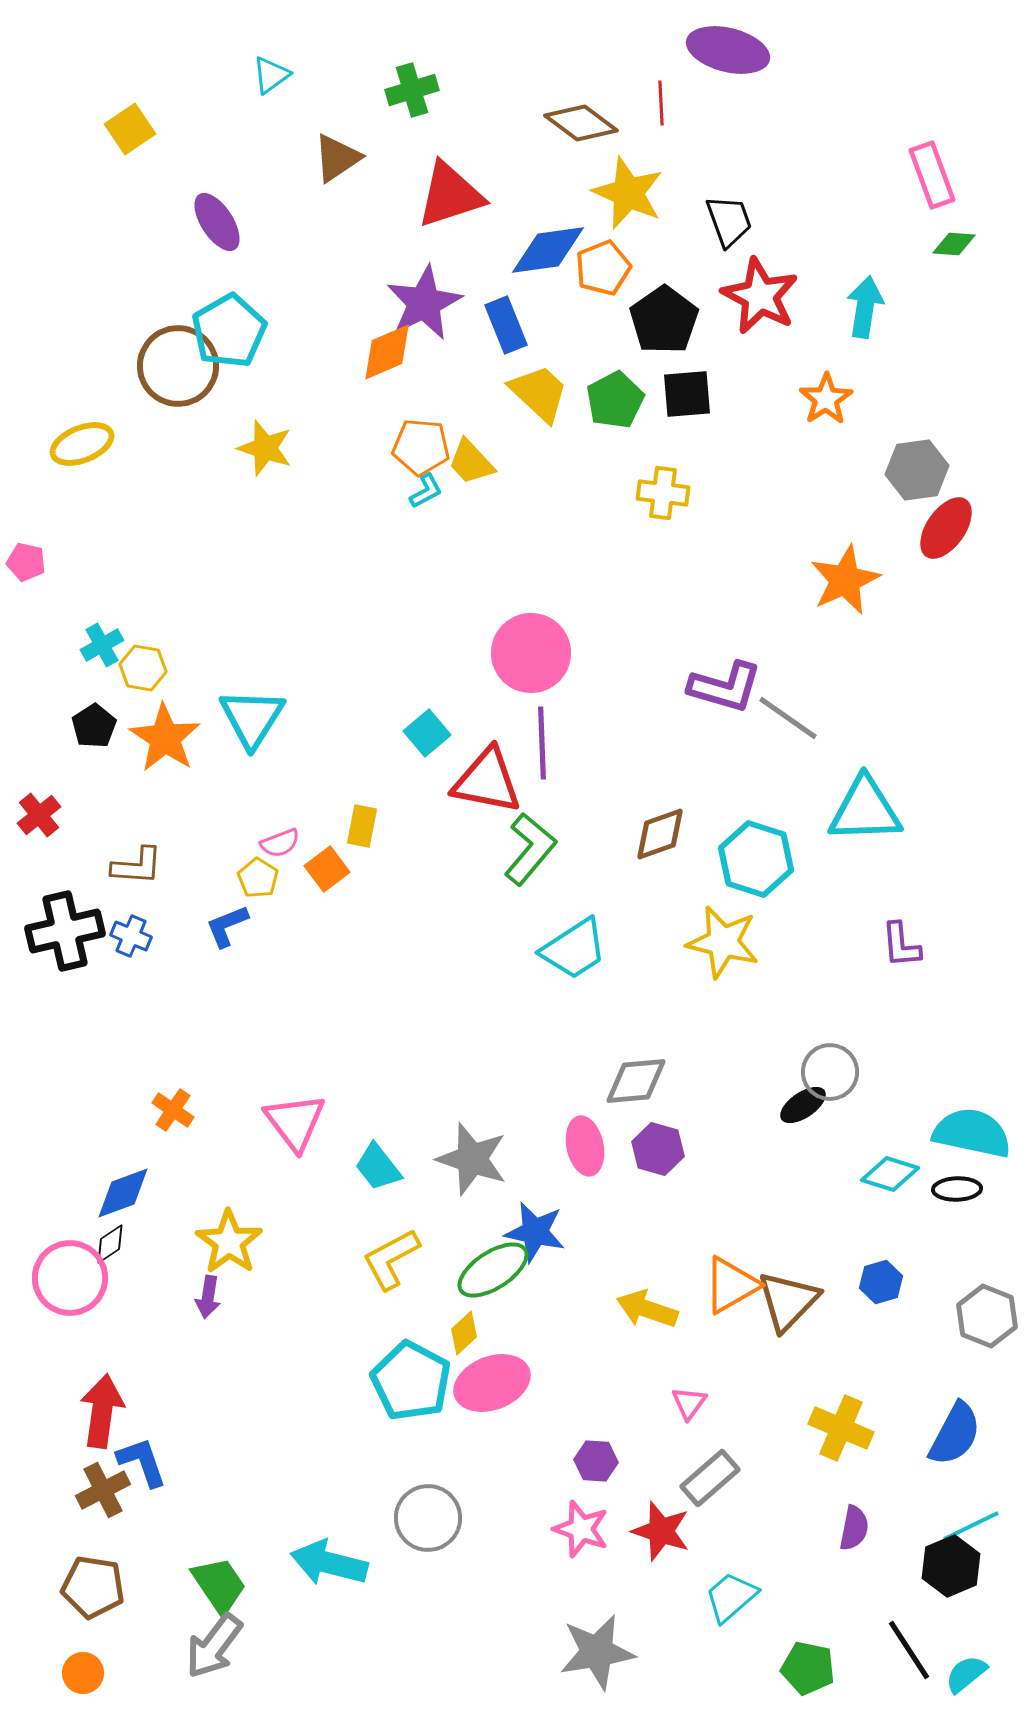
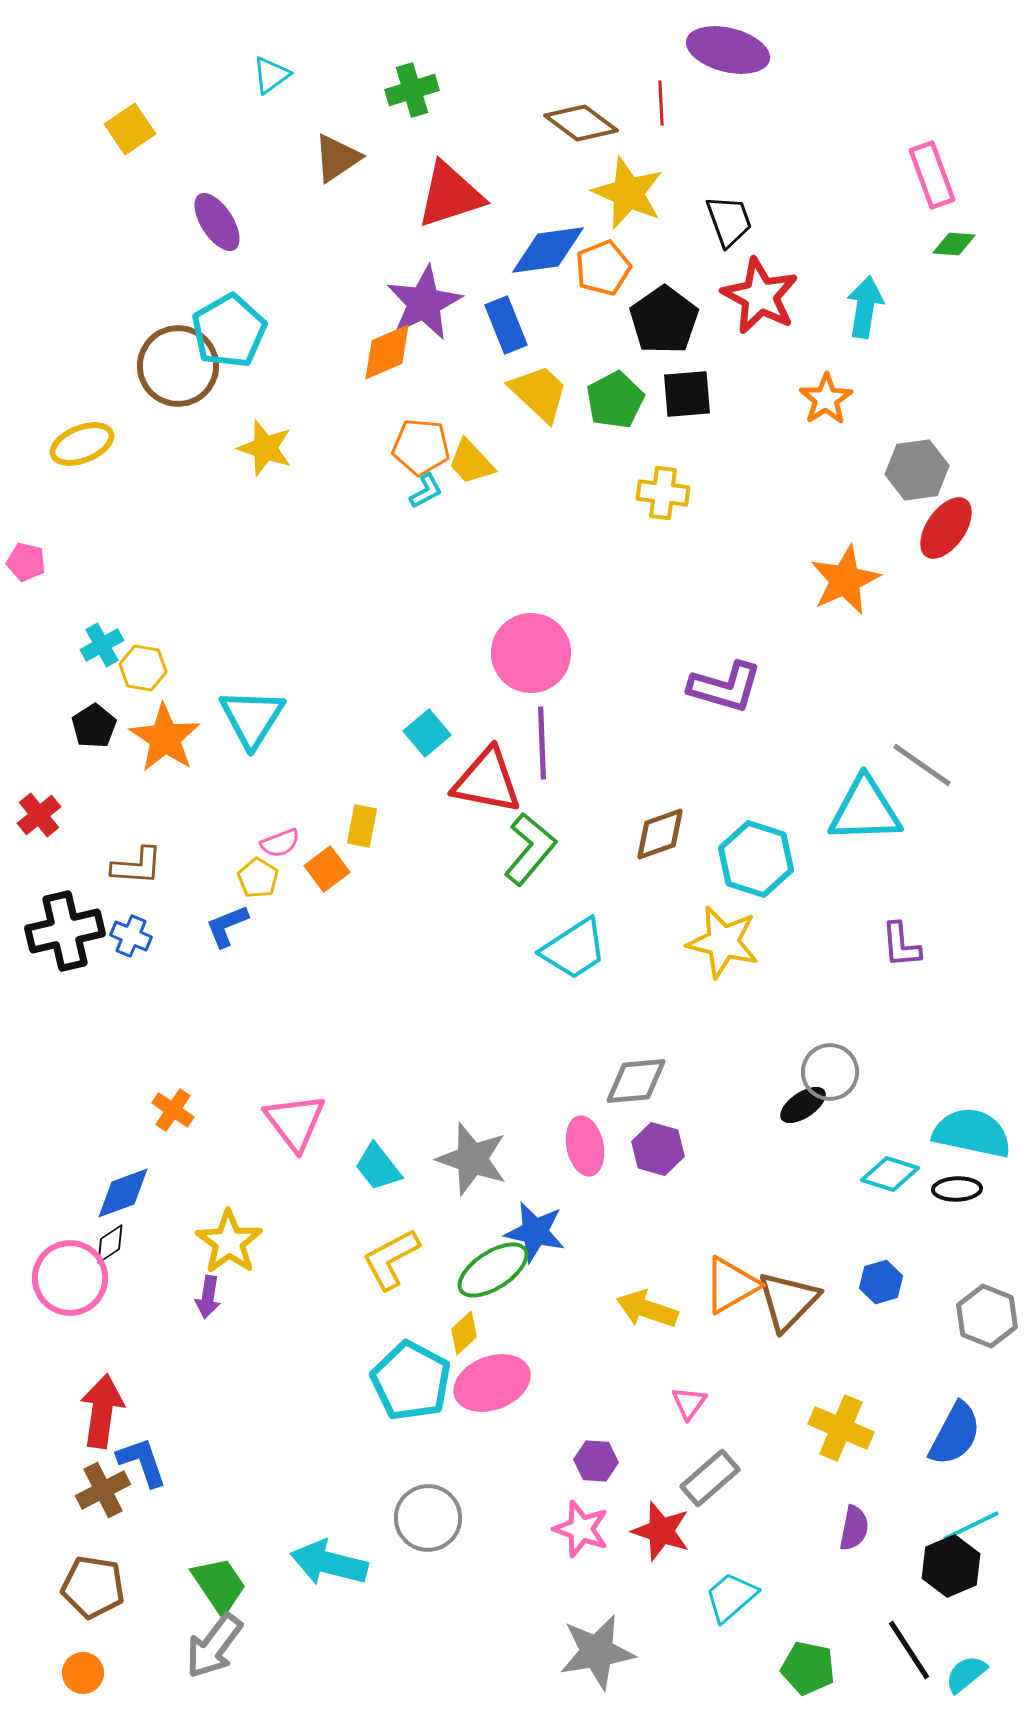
gray line at (788, 718): moved 134 px right, 47 px down
